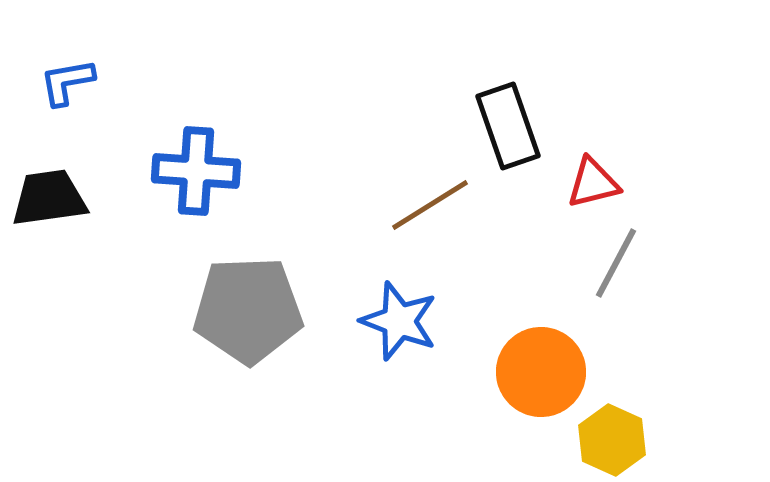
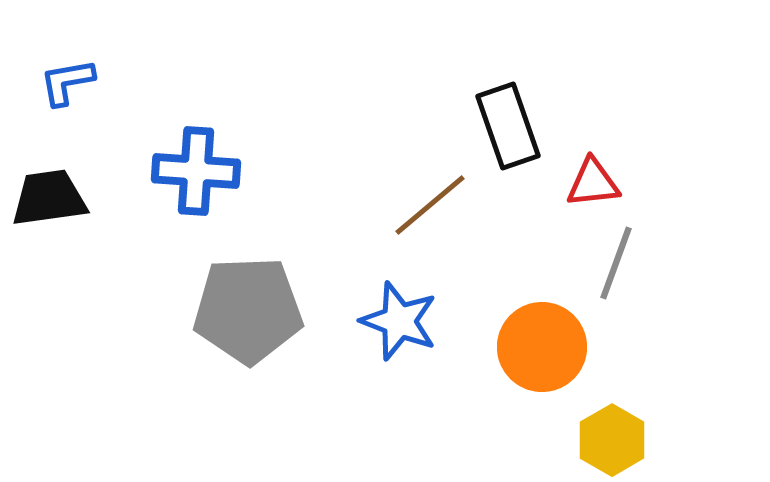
red triangle: rotated 8 degrees clockwise
brown line: rotated 8 degrees counterclockwise
gray line: rotated 8 degrees counterclockwise
orange circle: moved 1 px right, 25 px up
yellow hexagon: rotated 6 degrees clockwise
